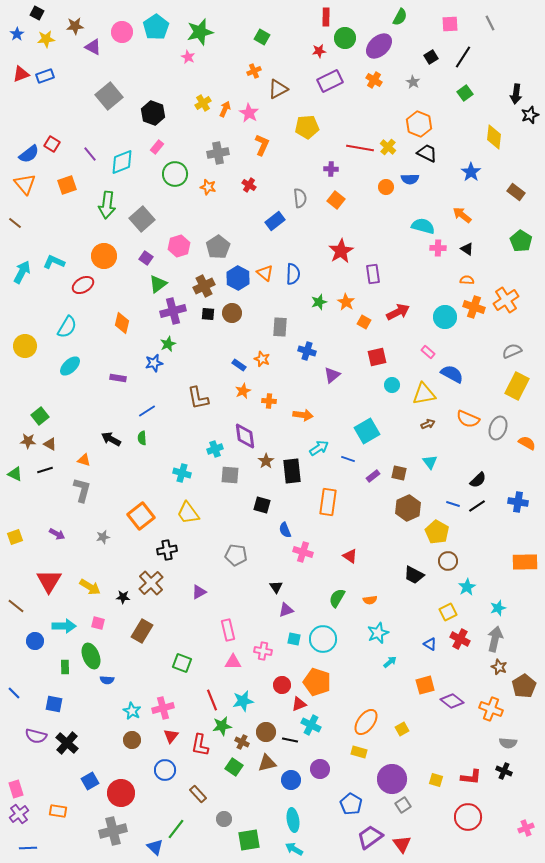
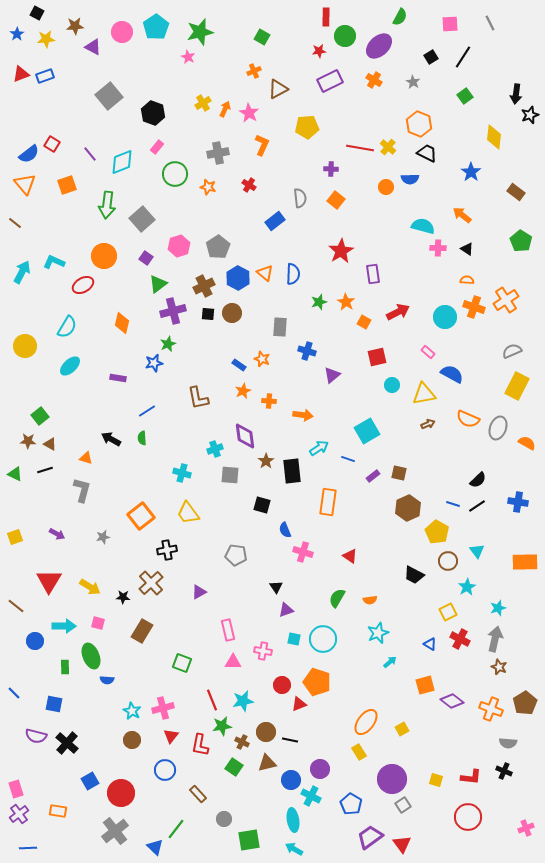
green circle at (345, 38): moved 2 px up
green square at (465, 93): moved 3 px down
orange triangle at (84, 460): moved 2 px right, 2 px up
cyan triangle at (430, 462): moved 47 px right, 89 px down
brown pentagon at (524, 686): moved 1 px right, 17 px down
cyan cross at (311, 725): moved 71 px down
yellow rectangle at (359, 752): rotated 42 degrees clockwise
gray cross at (113, 831): moved 2 px right; rotated 24 degrees counterclockwise
